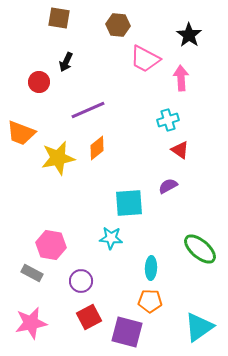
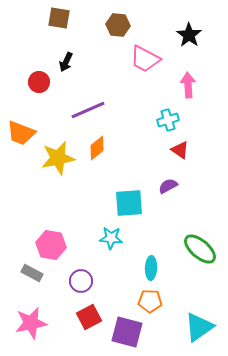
pink arrow: moved 7 px right, 7 px down
